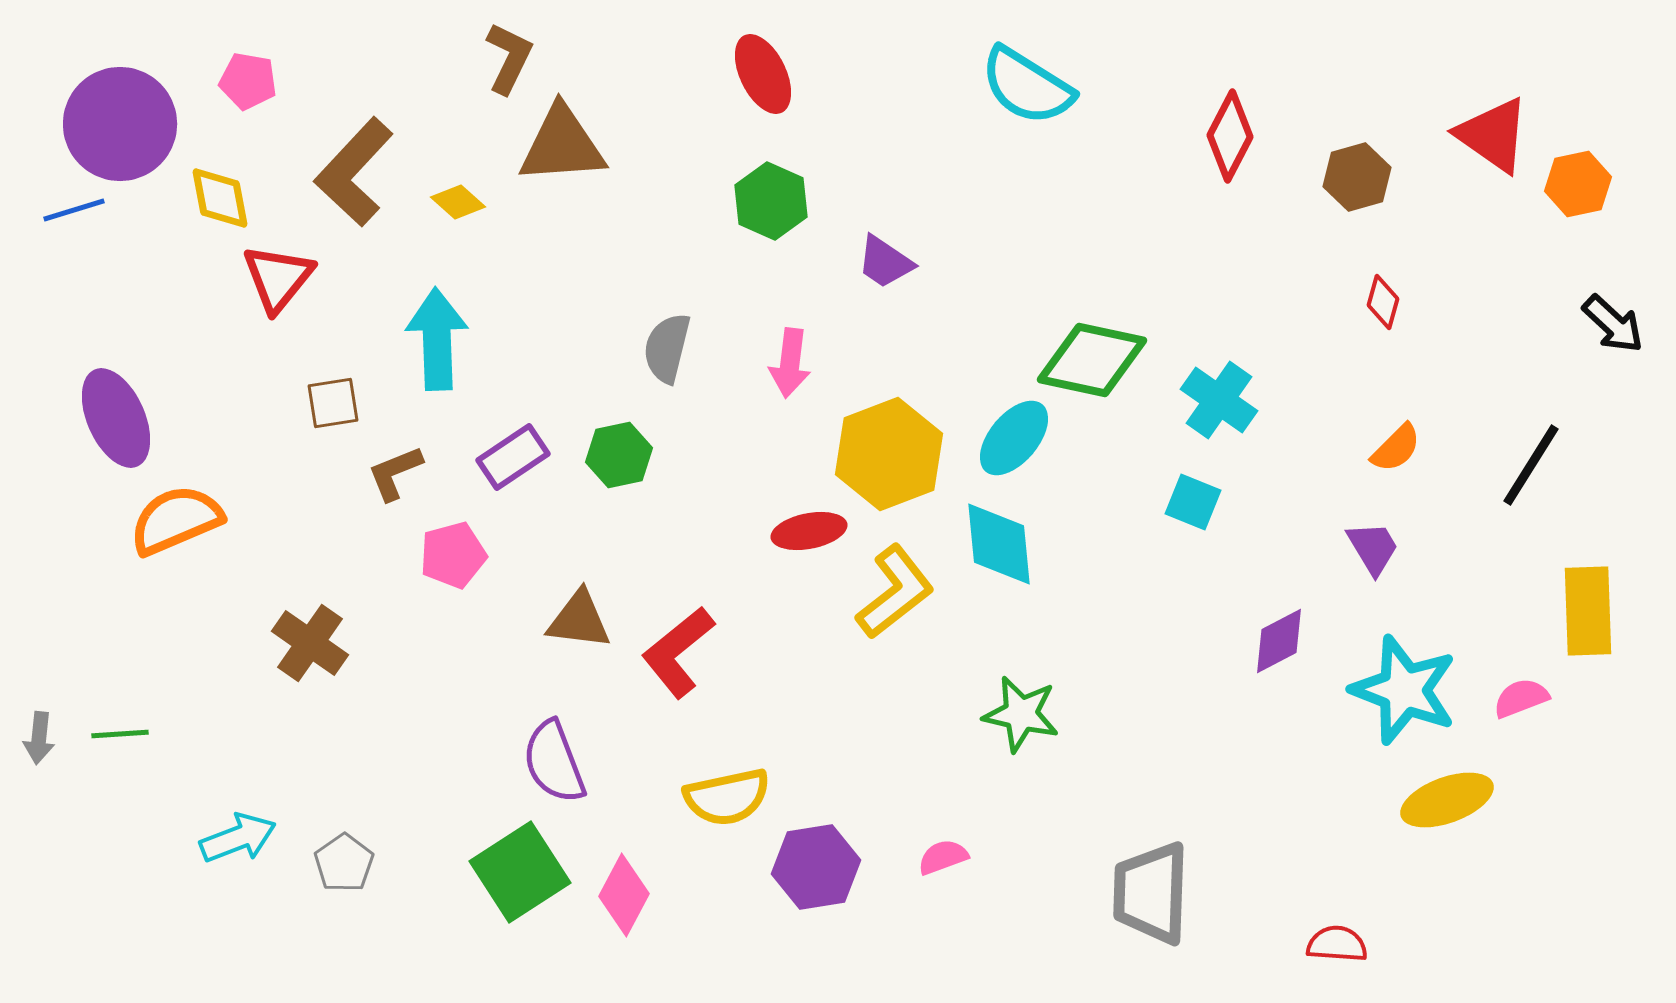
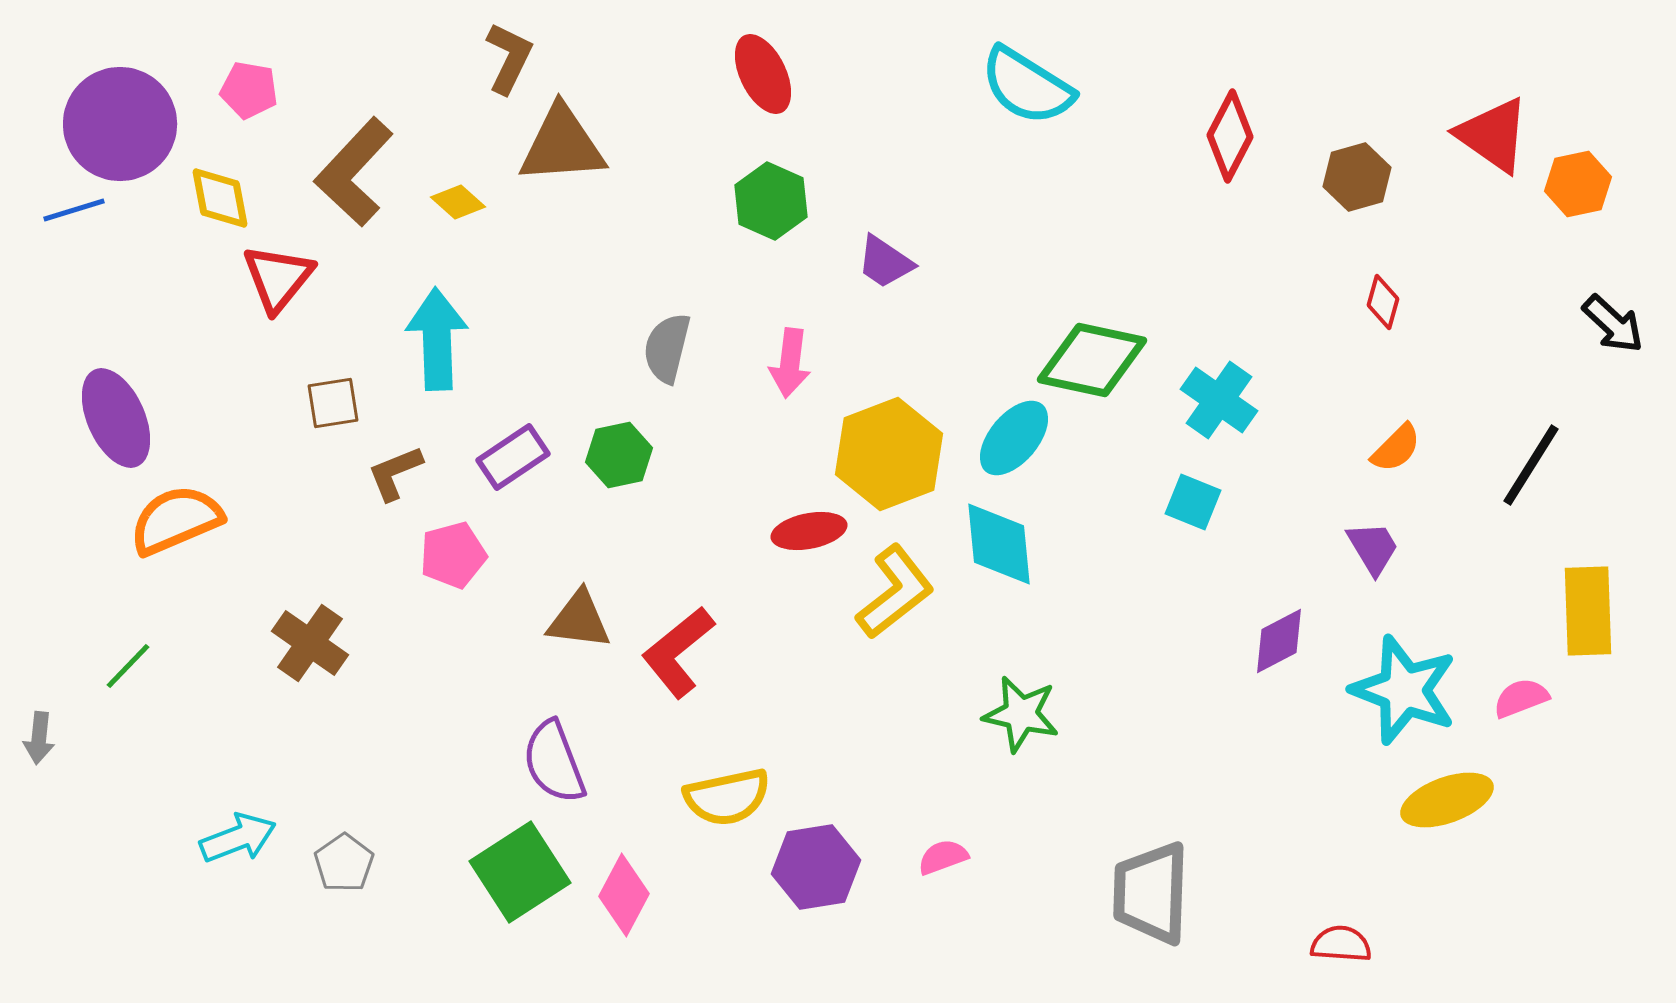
pink pentagon at (248, 81): moved 1 px right, 9 px down
green line at (120, 734): moved 8 px right, 68 px up; rotated 42 degrees counterclockwise
red semicircle at (1337, 944): moved 4 px right
